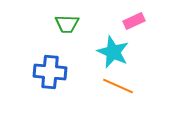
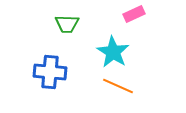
pink rectangle: moved 7 px up
cyan star: rotated 8 degrees clockwise
